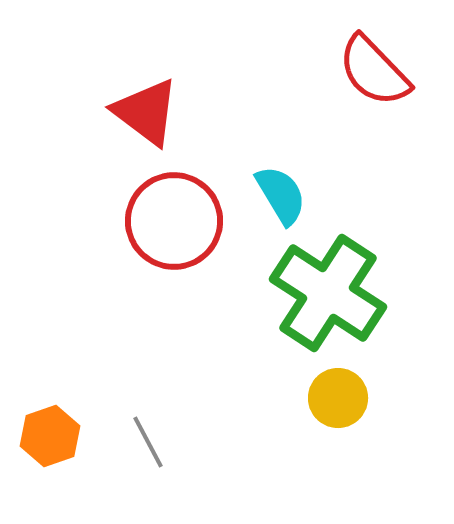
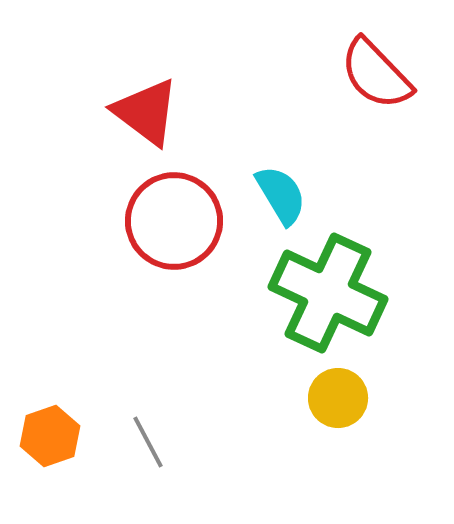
red semicircle: moved 2 px right, 3 px down
green cross: rotated 8 degrees counterclockwise
